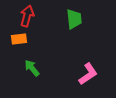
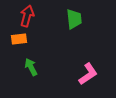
green arrow: moved 1 px left, 1 px up; rotated 12 degrees clockwise
